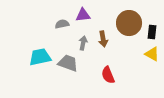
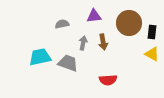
purple triangle: moved 11 px right, 1 px down
brown arrow: moved 3 px down
red semicircle: moved 5 px down; rotated 72 degrees counterclockwise
